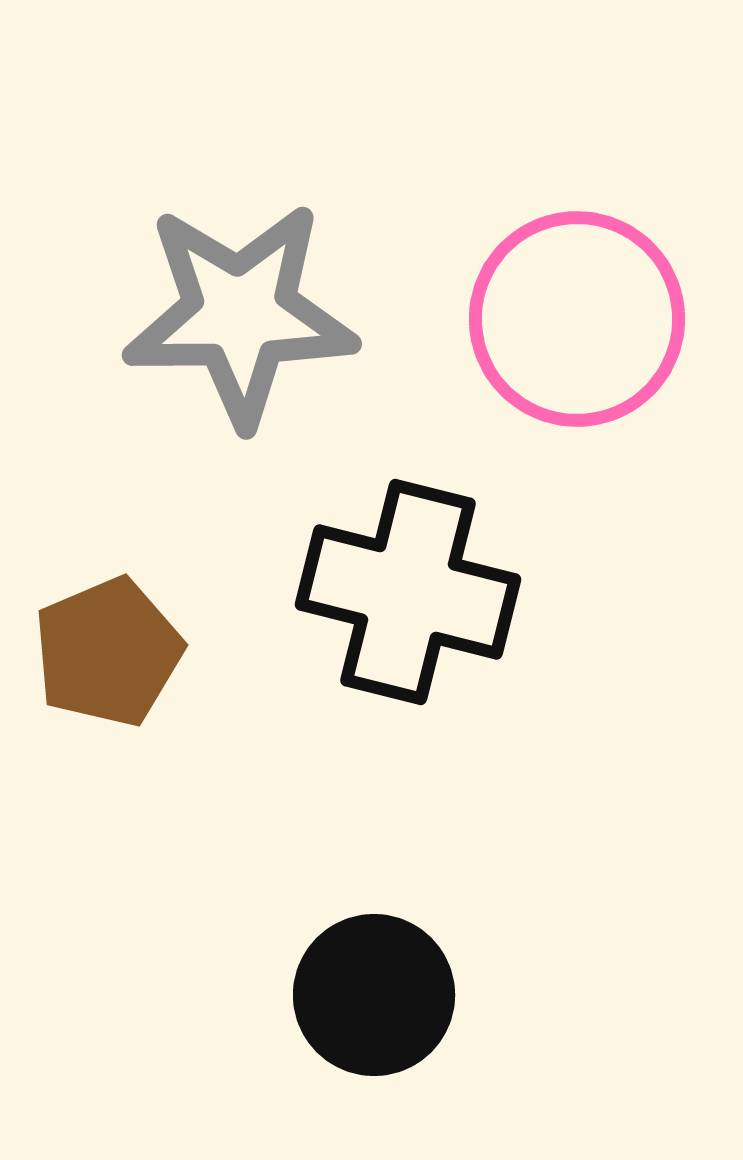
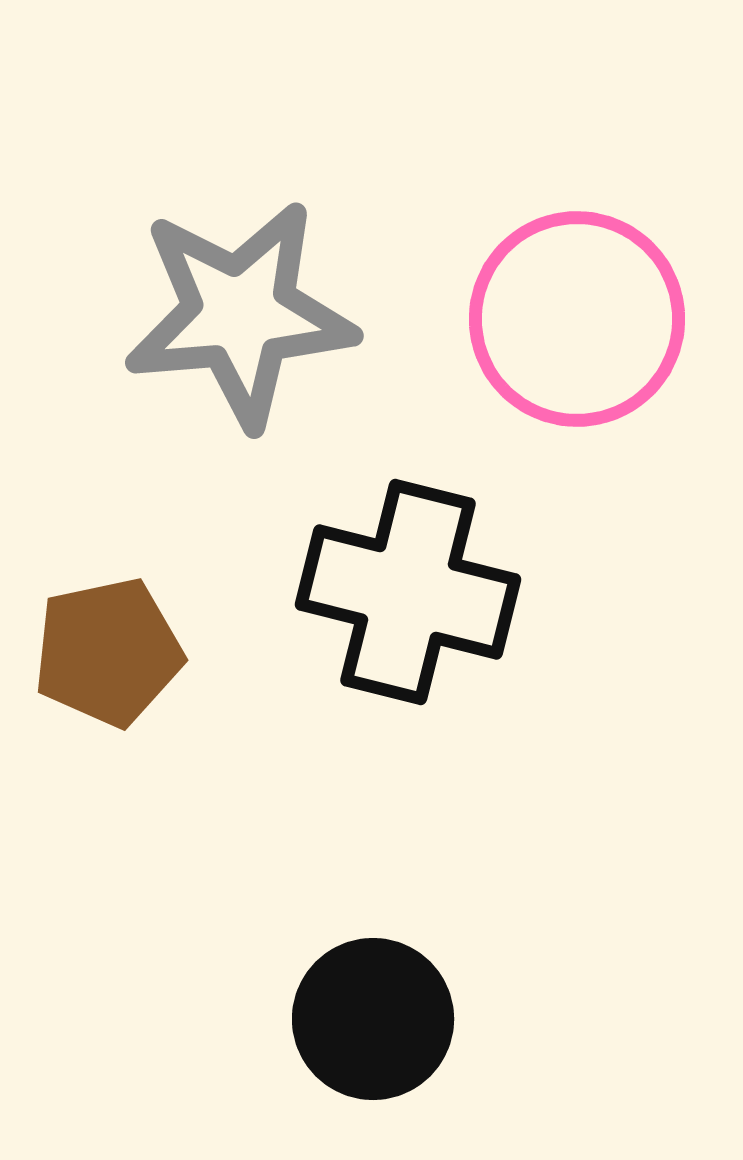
gray star: rotated 4 degrees counterclockwise
brown pentagon: rotated 11 degrees clockwise
black circle: moved 1 px left, 24 px down
